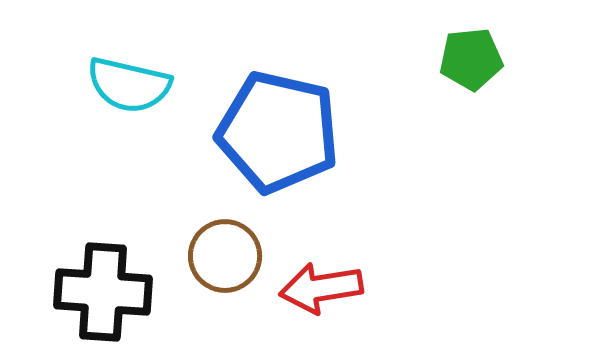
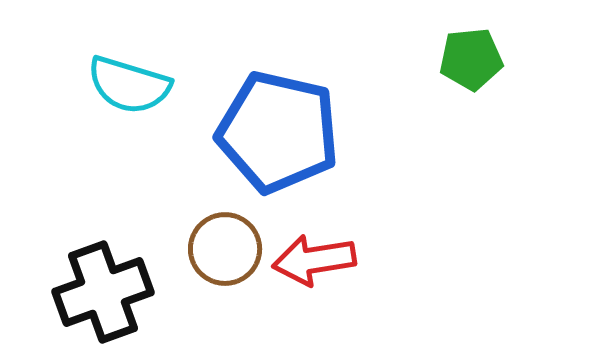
cyan semicircle: rotated 4 degrees clockwise
brown circle: moved 7 px up
red arrow: moved 7 px left, 28 px up
black cross: rotated 24 degrees counterclockwise
